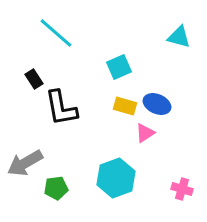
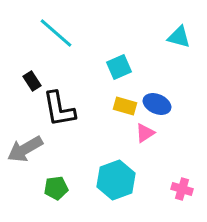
black rectangle: moved 2 px left, 2 px down
black L-shape: moved 2 px left, 1 px down
gray arrow: moved 14 px up
cyan hexagon: moved 2 px down
